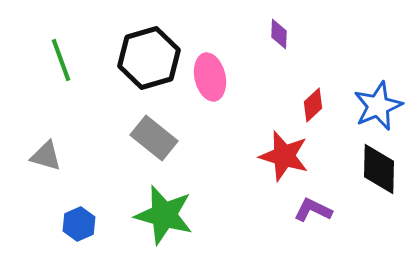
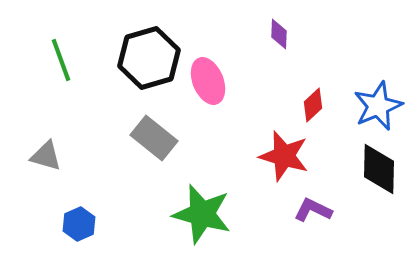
pink ellipse: moved 2 px left, 4 px down; rotated 9 degrees counterclockwise
green star: moved 38 px right, 1 px up
